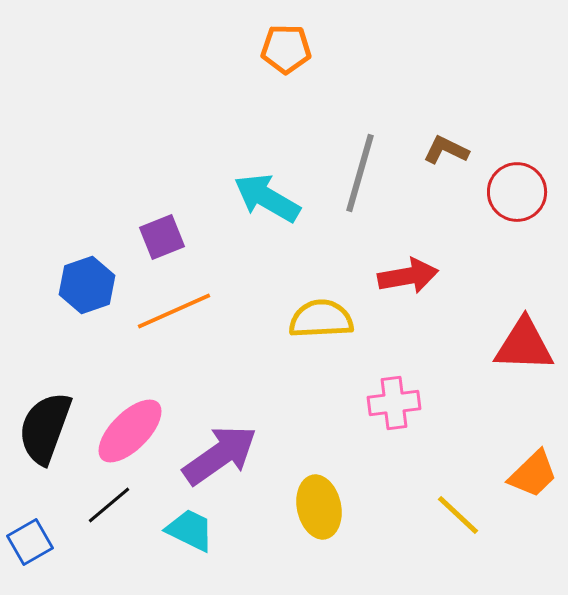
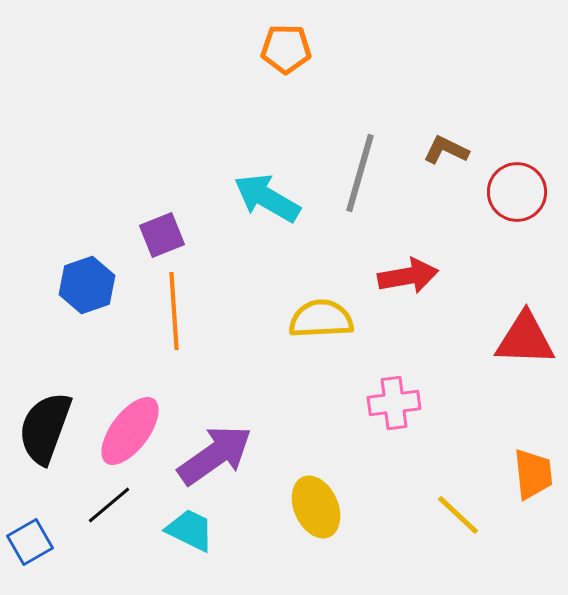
purple square: moved 2 px up
orange line: rotated 70 degrees counterclockwise
red triangle: moved 1 px right, 6 px up
pink ellipse: rotated 8 degrees counterclockwise
purple arrow: moved 5 px left
orange trapezoid: rotated 52 degrees counterclockwise
yellow ellipse: moved 3 px left; rotated 12 degrees counterclockwise
